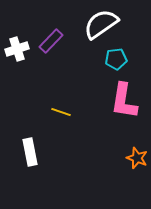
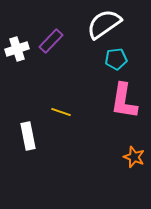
white semicircle: moved 3 px right
white rectangle: moved 2 px left, 16 px up
orange star: moved 3 px left, 1 px up
